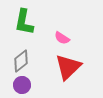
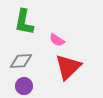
pink semicircle: moved 5 px left, 2 px down
gray diamond: rotated 35 degrees clockwise
purple circle: moved 2 px right, 1 px down
